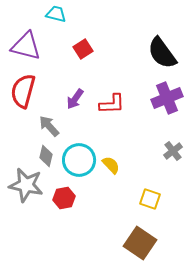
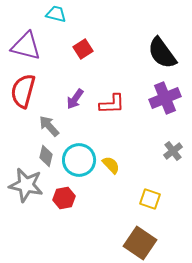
purple cross: moved 2 px left
